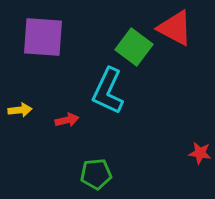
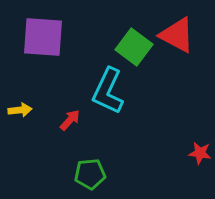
red triangle: moved 2 px right, 7 px down
red arrow: moved 3 px right; rotated 35 degrees counterclockwise
green pentagon: moved 6 px left
